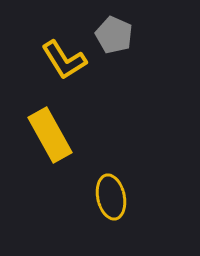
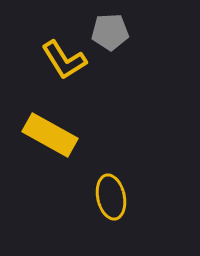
gray pentagon: moved 4 px left, 3 px up; rotated 27 degrees counterclockwise
yellow rectangle: rotated 32 degrees counterclockwise
